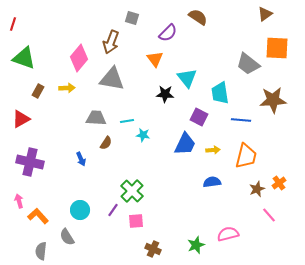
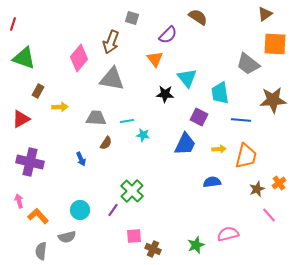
purple semicircle at (168, 33): moved 2 px down
orange square at (277, 48): moved 2 px left, 4 px up
yellow arrow at (67, 88): moved 7 px left, 19 px down
yellow arrow at (213, 150): moved 6 px right, 1 px up
pink square at (136, 221): moved 2 px left, 15 px down
gray semicircle at (67, 237): rotated 72 degrees counterclockwise
